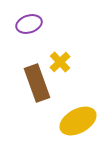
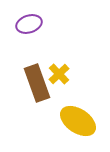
yellow cross: moved 1 px left, 12 px down
yellow ellipse: rotated 63 degrees clockwise
